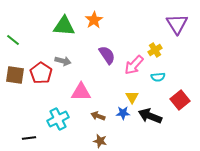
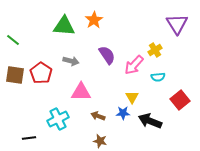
gray arrow: moved 8 px right
black arrow: moved 5 px down
